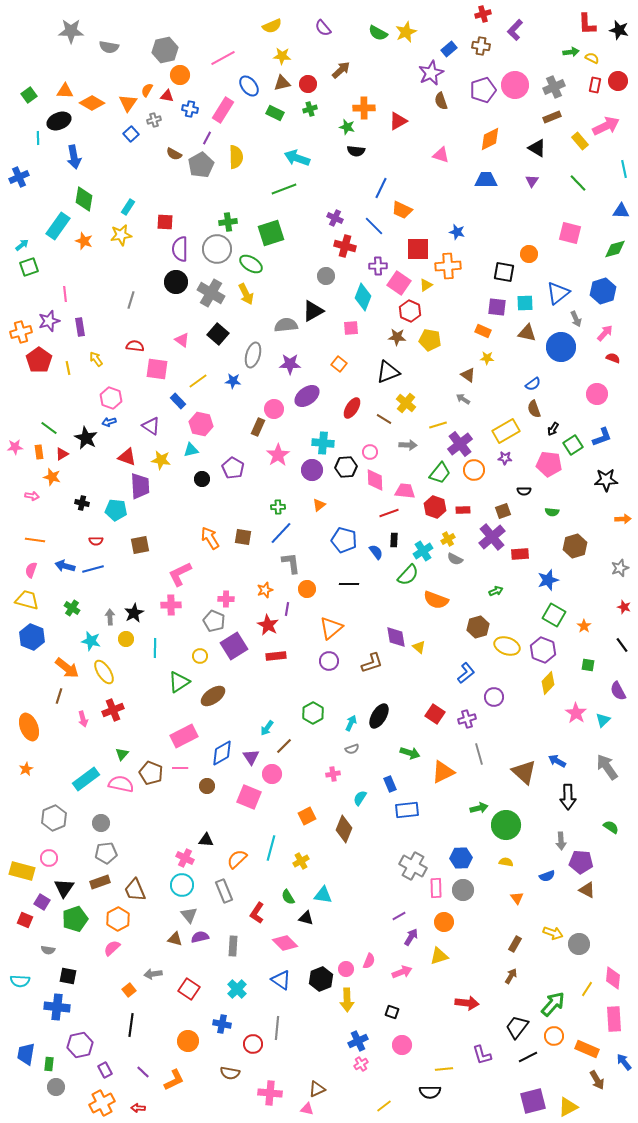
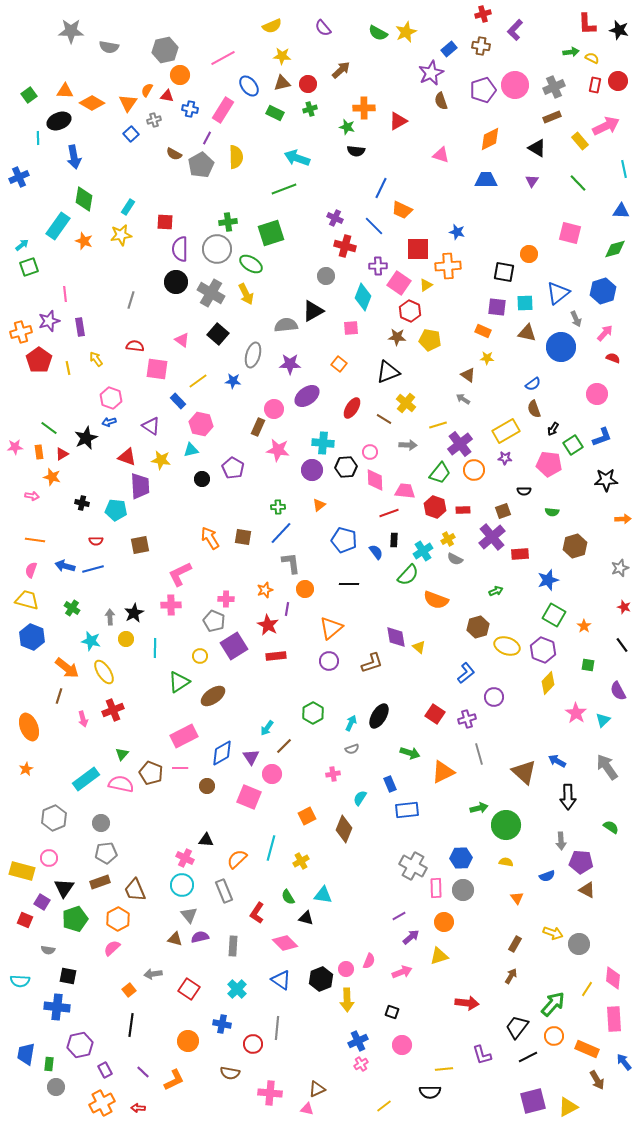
black star at (86, 438): rotated 20 degrees clockwise
pink star at (278, 455): moved 5 px up; rotated 30 degrees counterclockwise
orange circle at (307, 589): moved 2 px left
purple arrow at (411, 937): rotated 18 degrees clockwise
